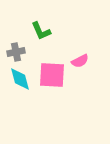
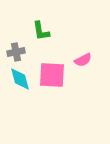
green L-shape: rotated 15 degrees clockwise
pink semicircle: moved 3 px right, 1 px up
